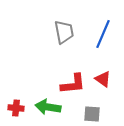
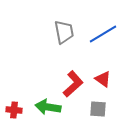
blue line: rotated 36 degrees clockwise
red L-shape: rotated 36 degrees counterclockwise
red cross: moved 2 px left, 2 px down
gray square: moved 6 px right, 5 px up
